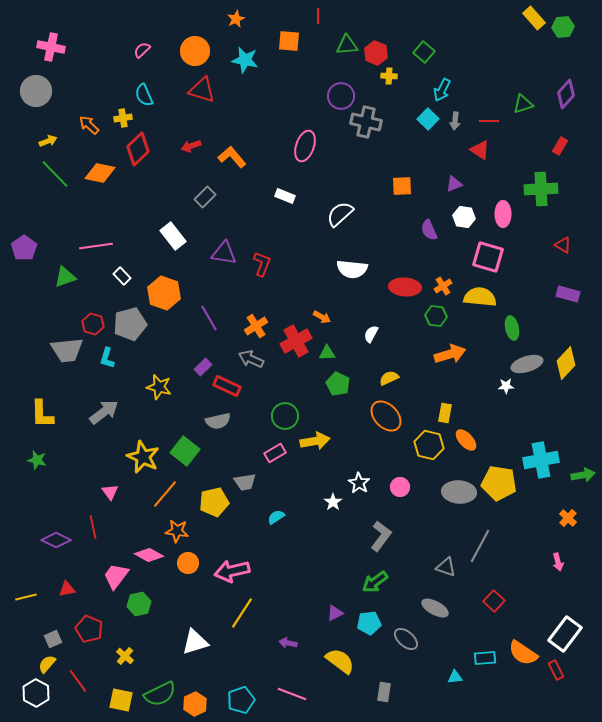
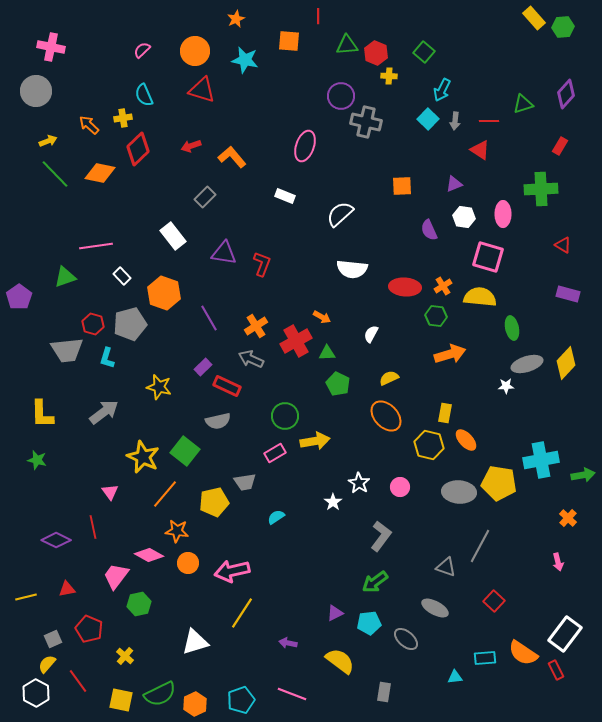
purple pentagon at (24, 248): moved 5 px left, 49 px down
